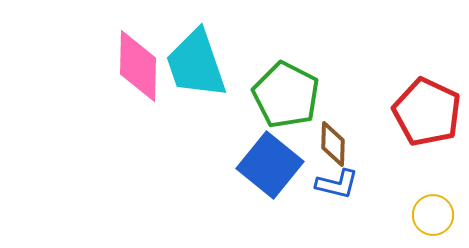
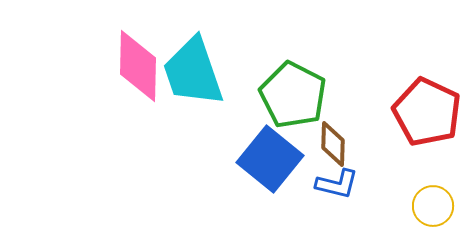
cyan trapezoid: moved 3 px left, 8 px down
green pentagon: moved 7 px right
blue square: moved 6 px up
yellow circle: moved 9 px up
